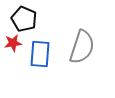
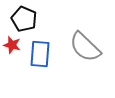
red star: moved 1 px left, 2 px down; rotated 24 degrees clockwise
gray semicircle: moved 3 px right; rotated 116 degrees clockwise
